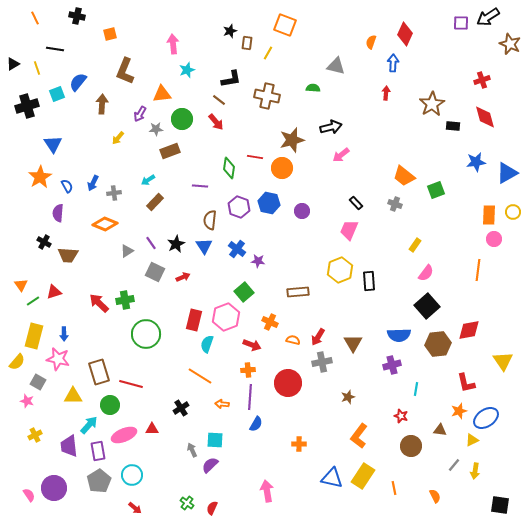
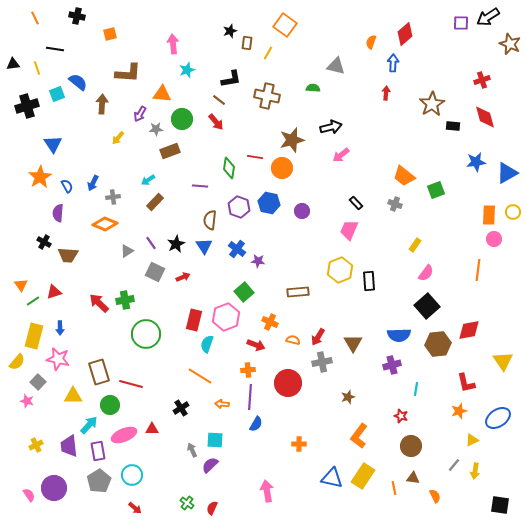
orange square at (285, 25): rotated 15 degrees clockwise
red diamond at (405, 34): rotated 25 degrees clockwise
black triangle at (13, 64): rotated 24 degrees clockwise
brown L-shape at (125, 71): moved 3 px right, 2 px down; rotated 108 degrees counterclockwise
blue semicircle at (78, 82): rotated 90 degrees clockwise
orange triangle at (162, 94): rotated 12 degrees clockwise
gray cross at (114, 193): moved 1 px left, 4 px down
blue arrow at (64, 334): moved 4 px left, 6 px up
red arrow at (252, 345): moved 4 px right
gray square at (38, 382): rotated 14 degrees clockwise
blue ellipse at (486, 418): moved 12 px right
brown triangle at (440, 430): moved 27 px left, 48 px down
yellow cross at (35, 435): moved 1 px right, 10 px down
